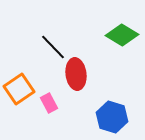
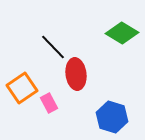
green diamond: moved 2 px up
orange square: moved 3 px right, 1 px up
